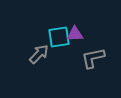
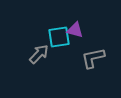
purple triangle: moved 4 px up; rotated 18 degrees clockwise
